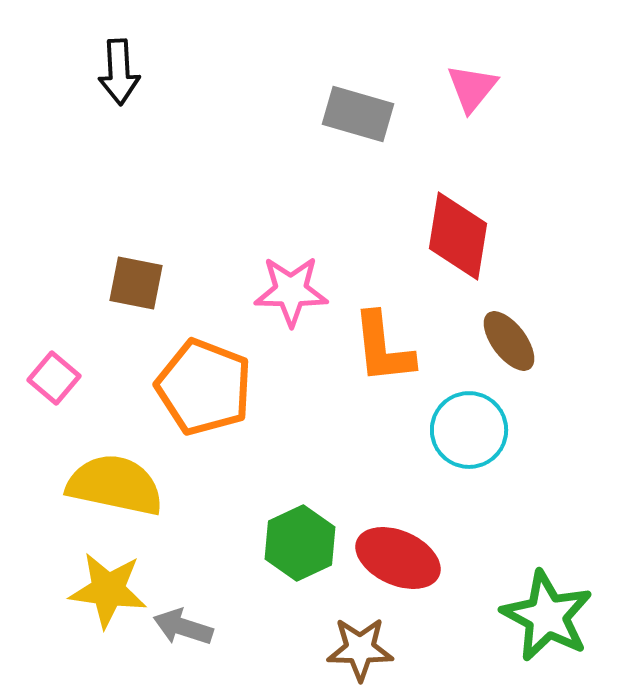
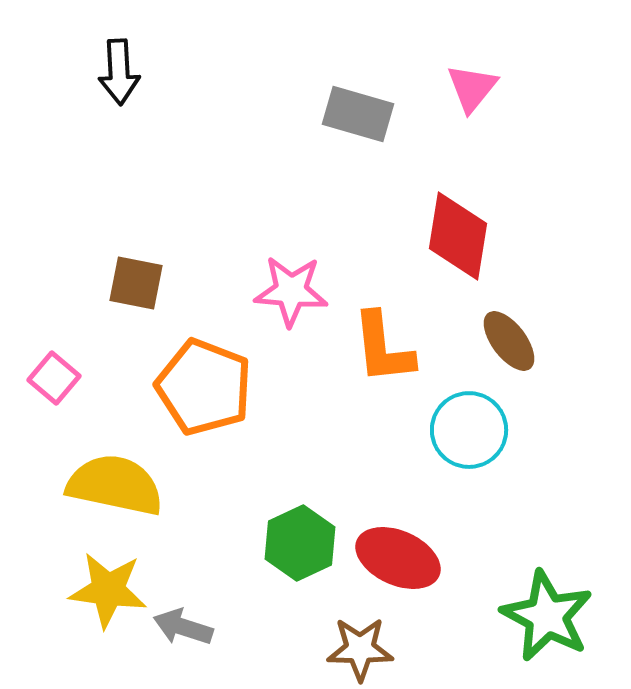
pink star: rotated 4 degrees clockwise
